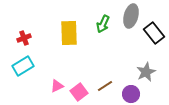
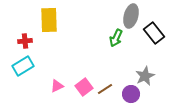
green arrow: moved 13 px right, 14 px down
yellow rectangle: moved 20 px left, 13 px up
red cross: moved 1 px right, 3 px down; rotated 16 degrees clockwise
gray star: moved 1 px left, 4 px down
brown line: moved 3 px down
pink square: moved 5 px right, 5 px up
